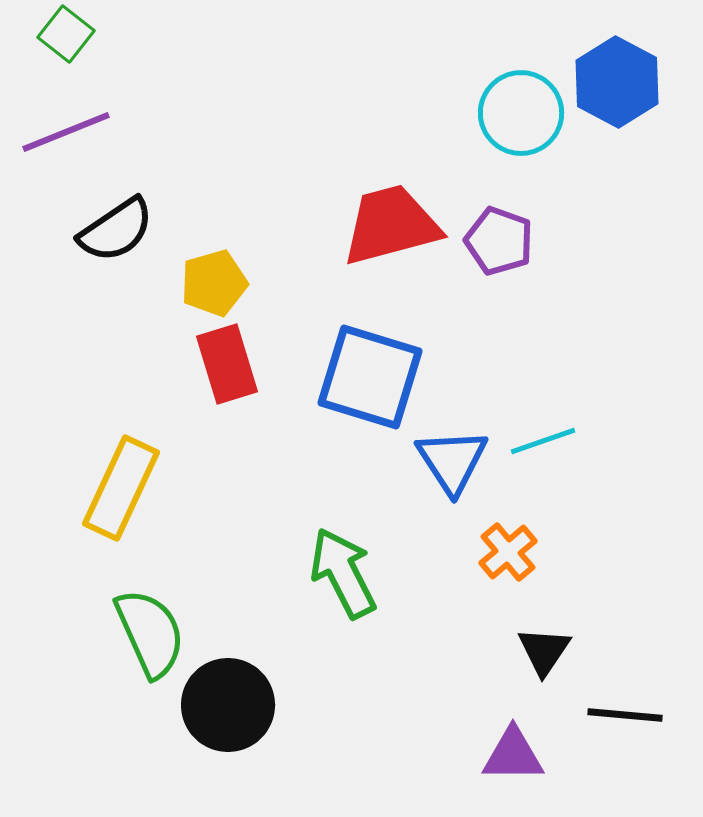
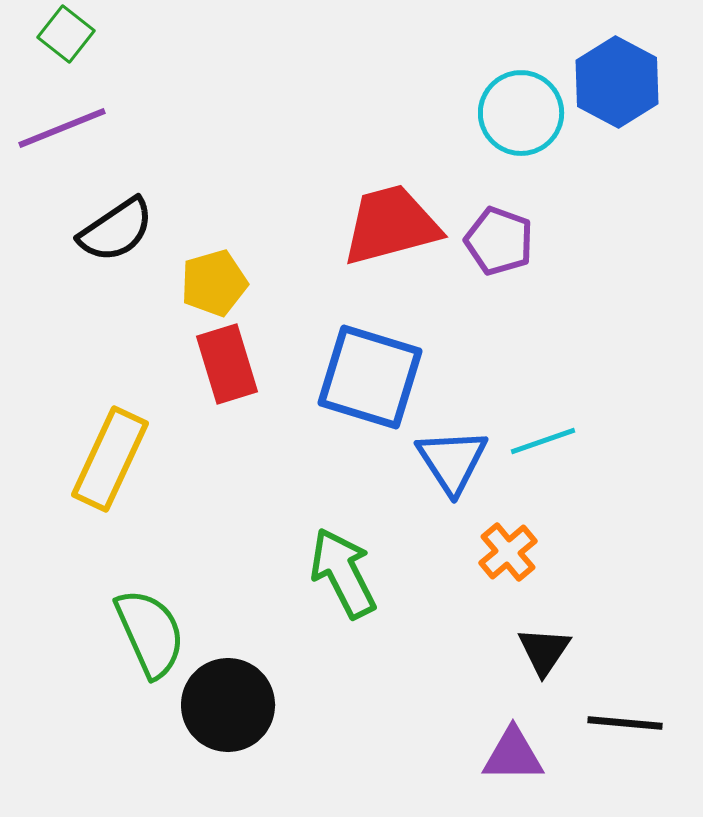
purple line: moved 4 px left, 4 px up
yellow rectangle: moved 11 px left, 29 px up
black line: moved 8 px down
